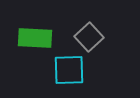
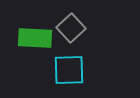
gray square: moved 18 px left, 9 px up
